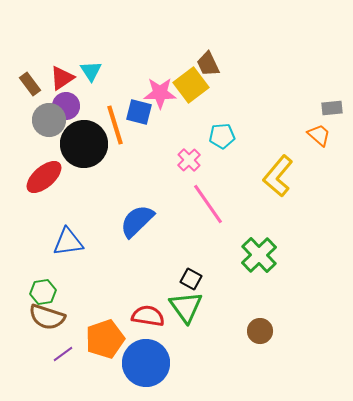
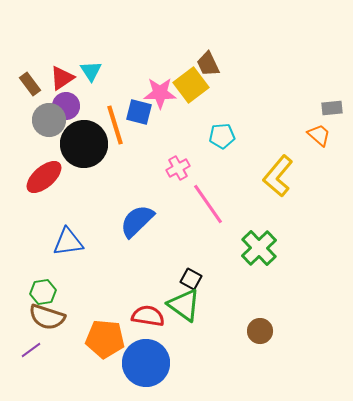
pink cross: moved 11 px left, 8 px down; rotated 15 degrees clockwise
green cross: moved 7 px up
green triangle: moved 2 px left, 2 px up; rotated 18 degrees counterclockwise
orange pentagon: rotated 24 degrees clockwise
purple line: moved 32 px left, 4 px up
